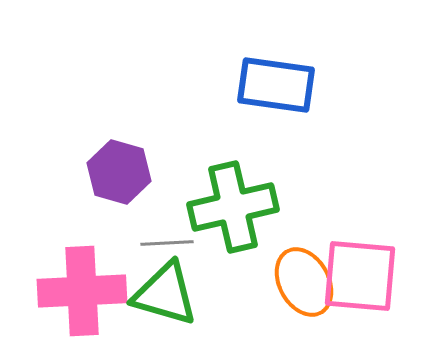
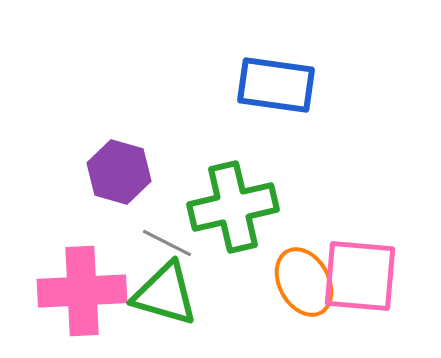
gray line: rotated 30 degrees clockwise
